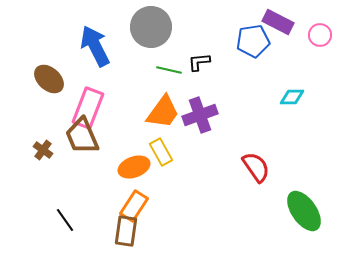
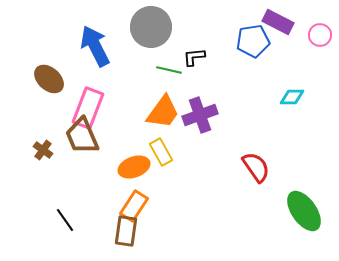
black L-shape: moved 5 px left, 5 px up
